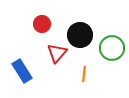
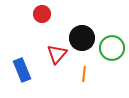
red circle: moved 10 px up
black circle: moved 2 px right, 3 px down
red triangle: moved 1 px down
blue rectangle: moved 1 px up; rotated 10 degrees clockwise
